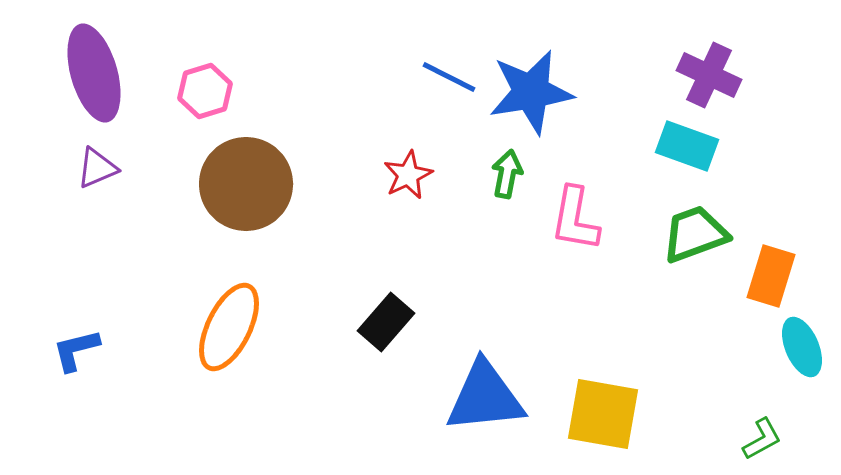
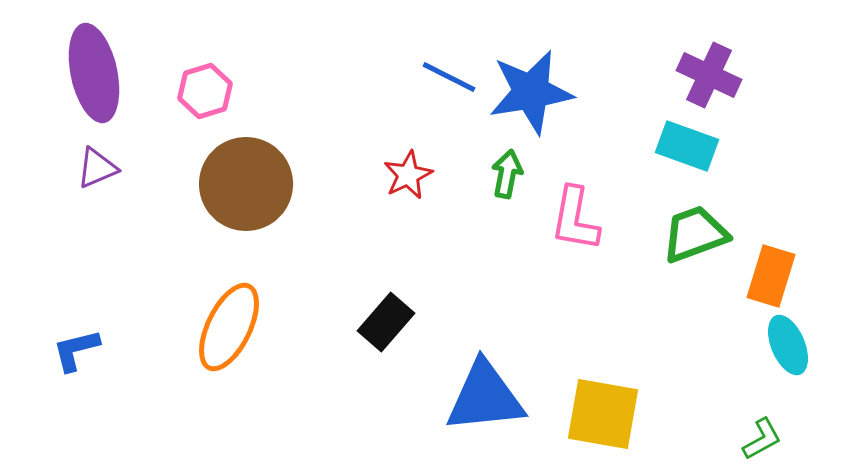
purple ellipse: rotated 4 degrees clockwise
cyan ellipse: moved 14 px left, 2 px up
